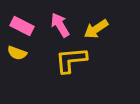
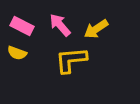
pink arrow: rotated 10 degrees counterclockwise
